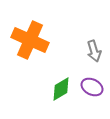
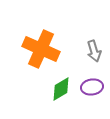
orange cross: moved 11 px right, 9 px down
purple ellipse: rotated 35 degrees counterclockwise
